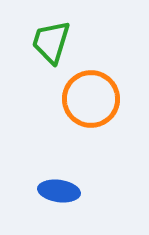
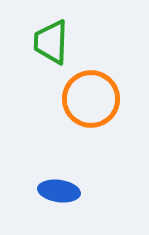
green trapezoid: rotated 15 degrees counterclockwise
